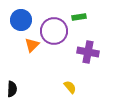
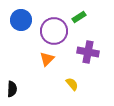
green rectangle: rotated 24 degrees counterclockwise
orange triangle: moved 15 px right, 14 px down
yellow semicircle: moved 2 px right, 3 px up
